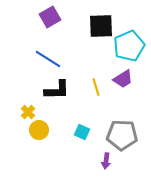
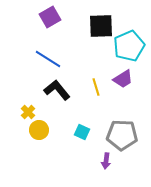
black L-shape: rotated 128 degrees counterclockwise
